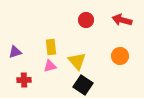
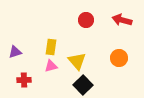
yellow rectangle: rotated 14 degrees clockwise
orange circle: moved 1 px left, 2 px down
pink triangle: moved 1 px right
black square: rotated 12 degrees clockwise
